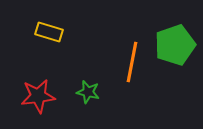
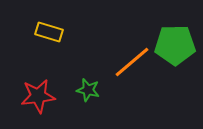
green pentagon: rotated 18 degrees clockwise
orange line: rotated 39 degrees clockwise
green star: moved 2 px up
